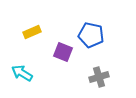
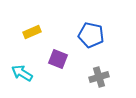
purple square: moved 5 px left, 7 px down
